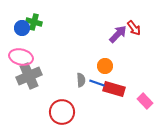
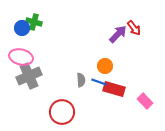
blue line: moved 2 px right, 1 px up
